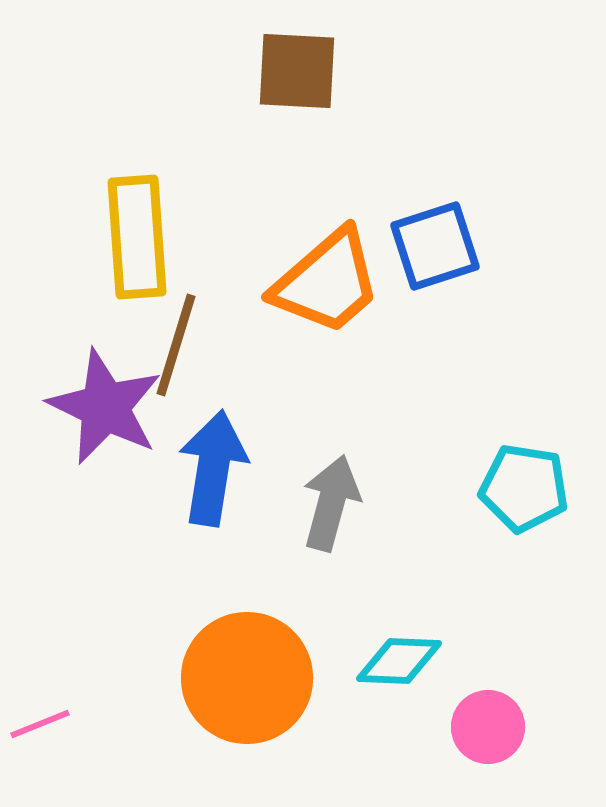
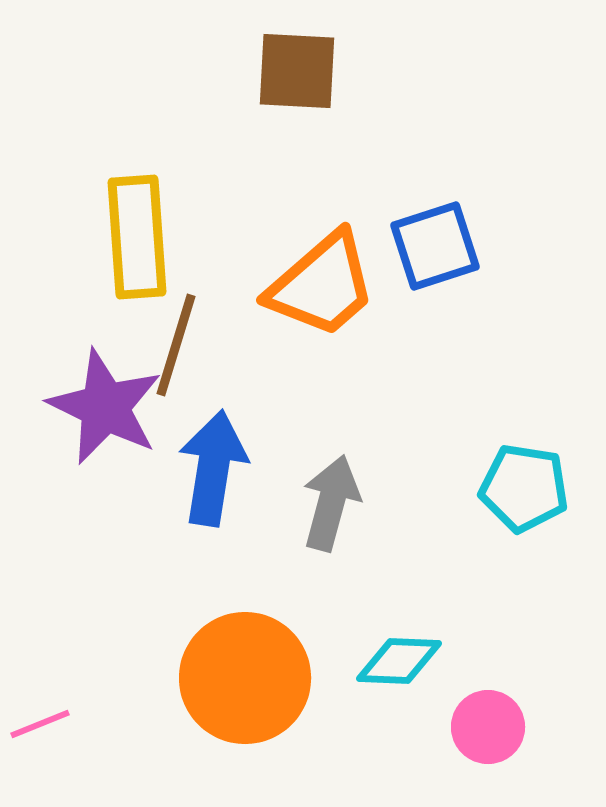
orange trapezoid: moved 5 px left, 3 px down
orange circle: moved 2 px left
